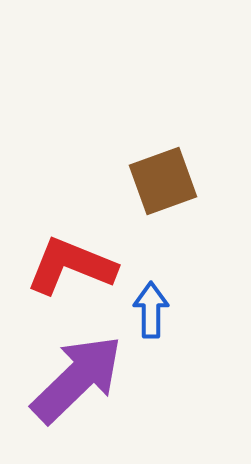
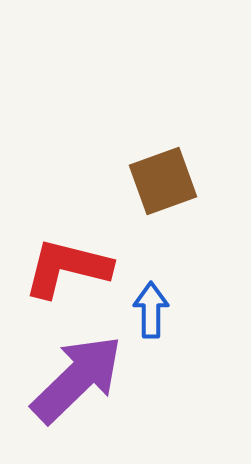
red L-shape: moved 4 px left, 2 px down; rotated 8 degrees counterclockwise
